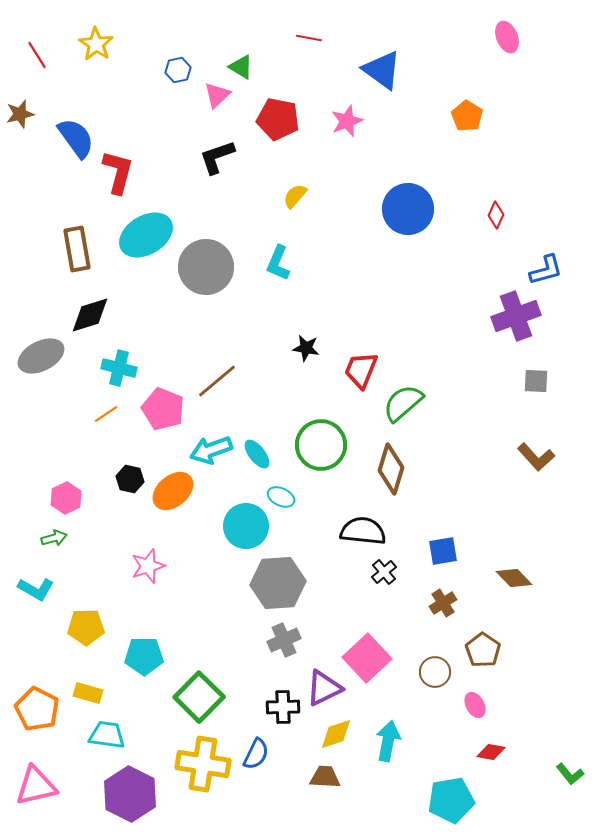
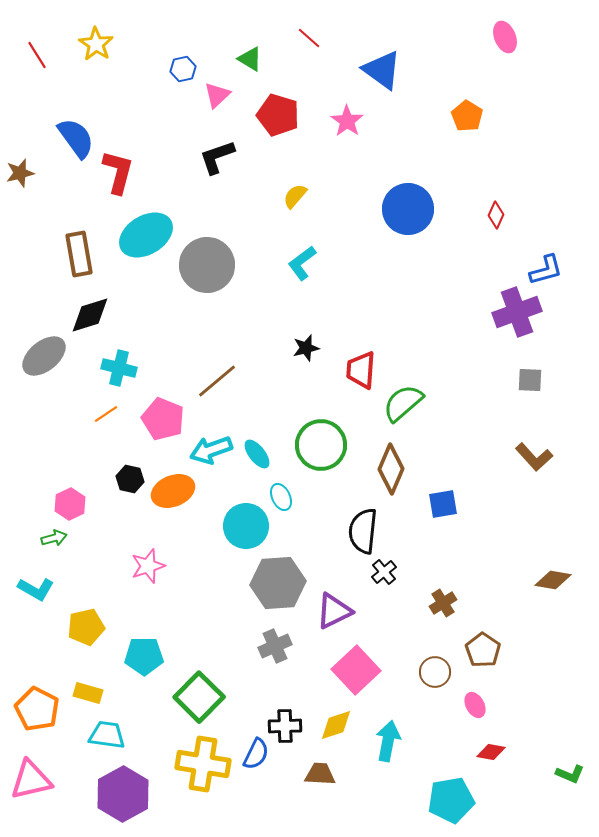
pink ellipse at (507, 37): moved 2 px left
red line at (309, 38): rotated 30 degrees clockwise
green triangle at (241, 67): moved 9 px right, 8 px up
blue hexagon at (178, 70): moved 5 px right, 1 px up
brown star at (20, 114): moved 59 px down
red pentagon at (278, 119): moved 4 px up; rotated 6 degrees clockwise
pink star at (347, 121): rotated 16 degrees counterclockwise
brown rectangle at (77, 249): moved 2 px right, 5 px down
cyan L-shape at (278, 263): moved 24 px right; rotated 30 degrees clockwise
gray circle at (206, 267): moved 1 px right, 2 px up
purple cross at (516, 316): moved 1 px right, 4 px up
black star at (306, 348): rotated 24 degrees counterclockwise
gray ellipse at (41, 356): moved 3 px right; rotated 12 degrees counterclockwise
red trapezoid at (361, 370): rotated 18 degrees counterclockwise
gray square at (536, 381): moved 6 px left, 1 px up
pink pentagon at (163, 409): moved 10 px down
brown L-shape at (536, 457): moved 2 px left
brown diamond at (391, 469): rotated 6 degrees clockwise
orange ellipse at (173, 491): rotated 18 degrees clockwise
cyan ellipse at (281, 497): rotated 40 degrees clockwise
pink hexagon at (66, 498): moved 4 px right, 6 px down
black semicircle at (363, 531): rotated 90 degrees counterclockwise
blue square at (443, 551): moved 47 px up
brown diamond at (514, 578): moved 39 px right, 2 px down; rotated 36 degrees counterclockwise
yellow pentagon at (86, 627): rotated 12 degrees counterclockwise
gray cross at (284, 640): moved 9 px left, 6 px down
pink square at (367, 658): moved 11 px left, 12 px down
purple triangle at (324, 688): moved 10 px right, 77 px up
black cross at (283, 707): moved 2 px right, 19 px down
yellow diamond at (336, 734): moved 9 px up
green L-shape at (570, 774): rotated 28 degrees counterclockwise
brown trapezoid at (325, 777): moved 5 px left, 3 px up
pink triangle at (36, 786): moved 5 px left, 6 px up
purple hexagon at (130, 794): moved 7 px left; rotated 4 degrees clockwise
